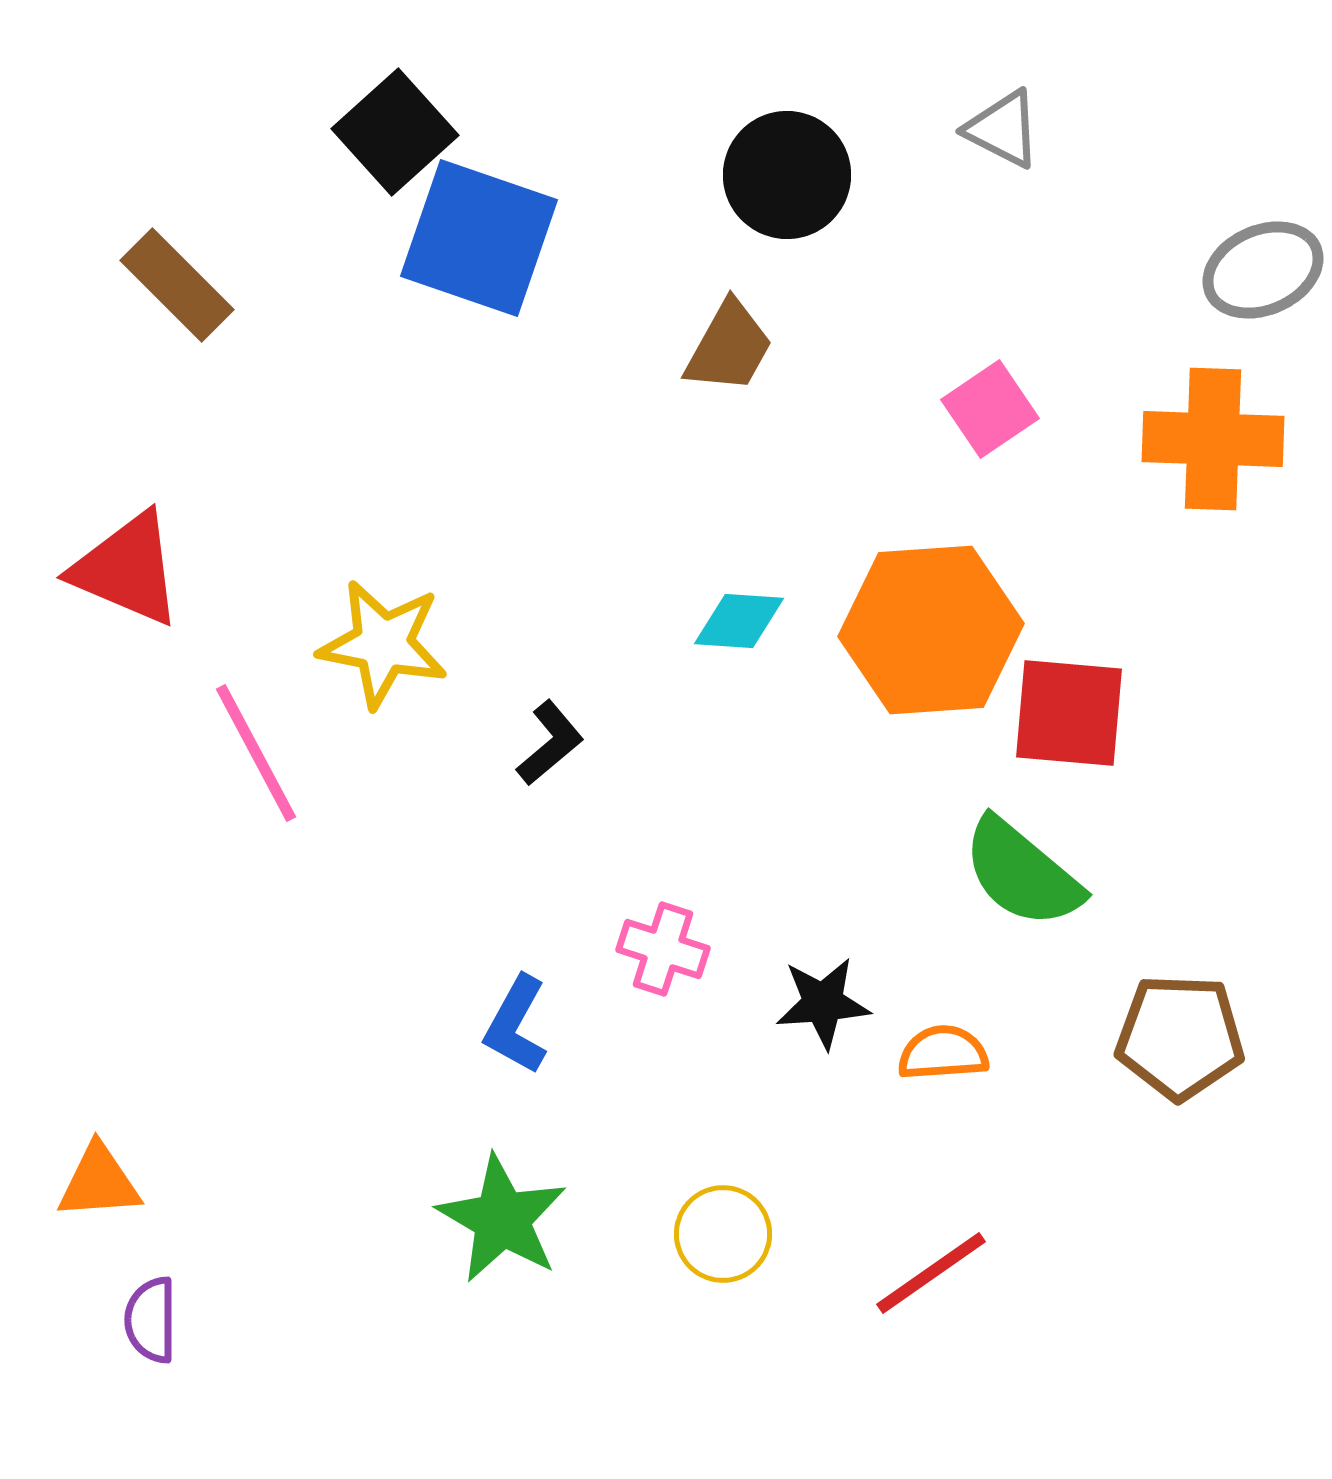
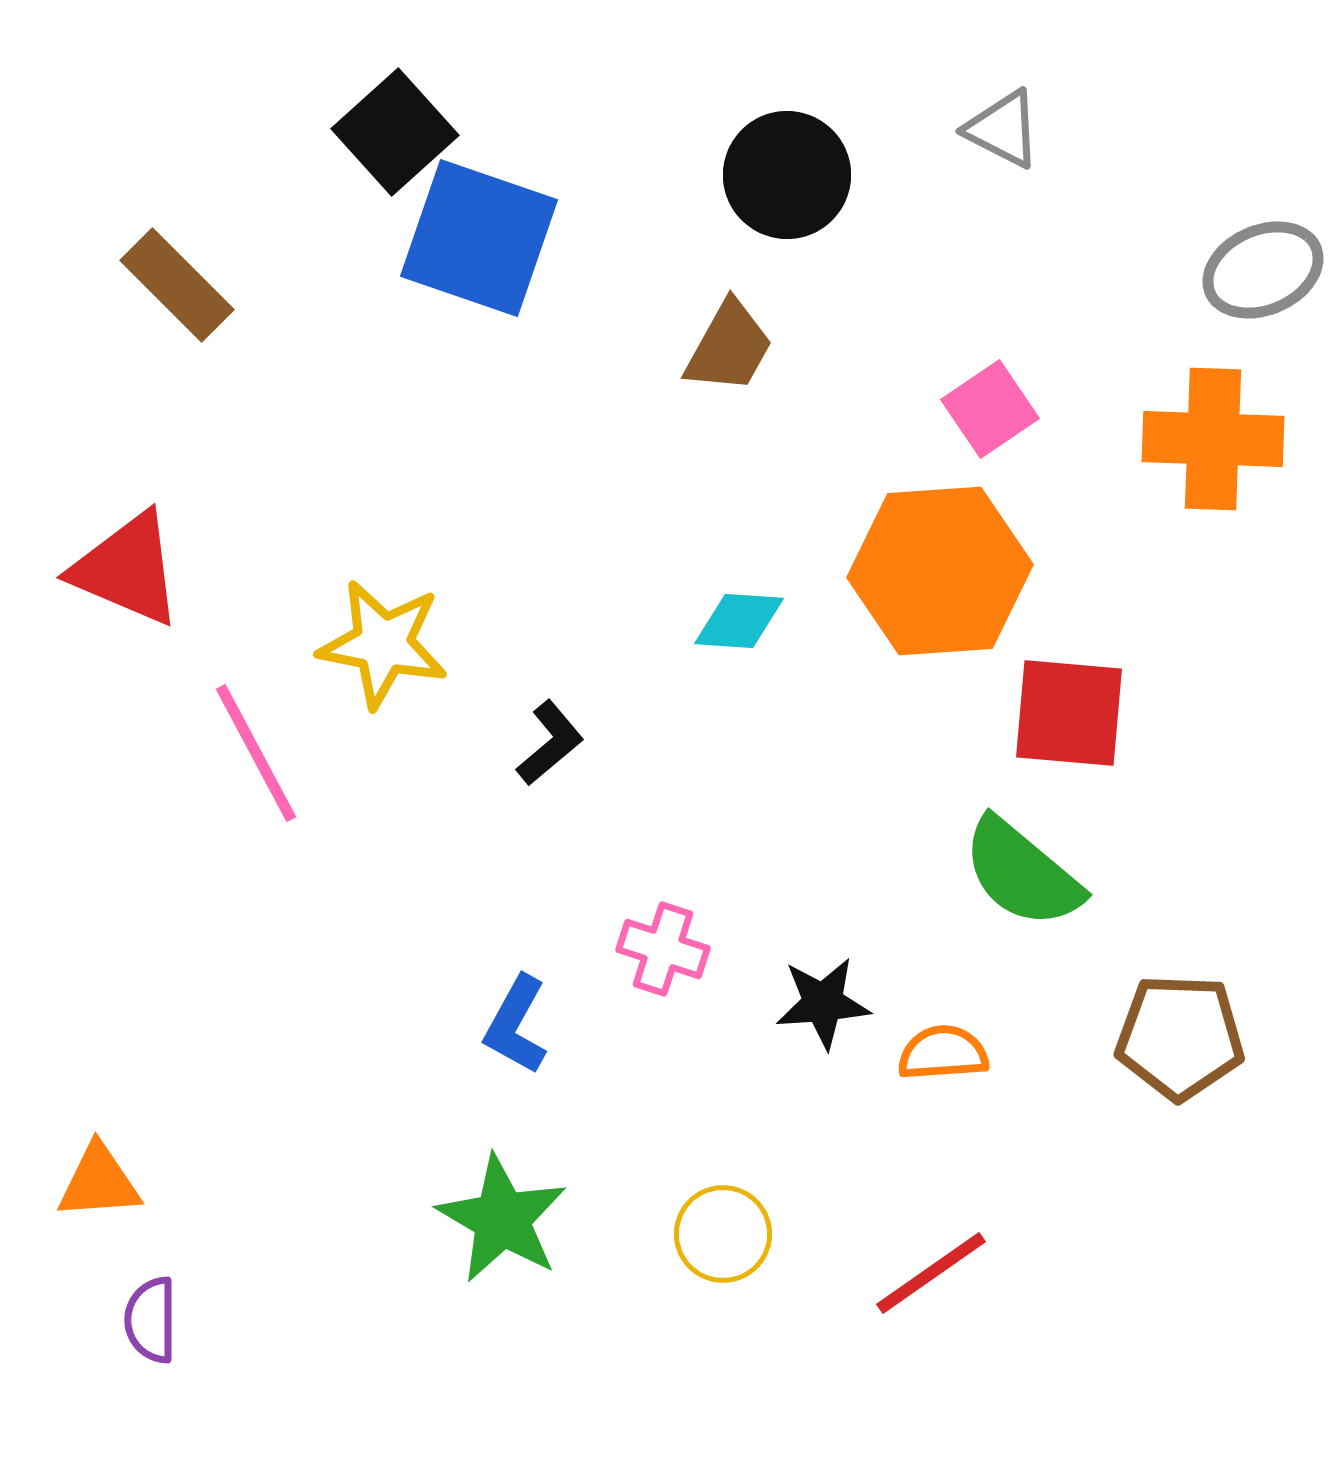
orange hexagon: moved 9 px right, 59 px up
